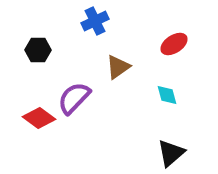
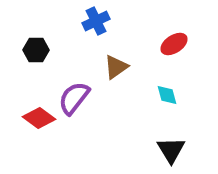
blue cross: moved 1 px right
black hexagon: moved 2 px left
brown triangle: moved 2 px left
purple semicircle: rotated 6 degrees counterclockwise
black triangle: moved 3 px up; rotated 20 degrees counterclockwise
